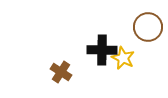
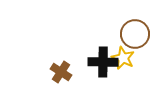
brown circle: moved 13 px left, 7 px down
black cross: moved 1 px right, 12 px down
